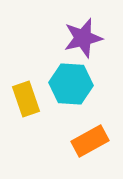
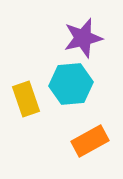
cyan hexagon: rotated 9 degrees counterclockwise
